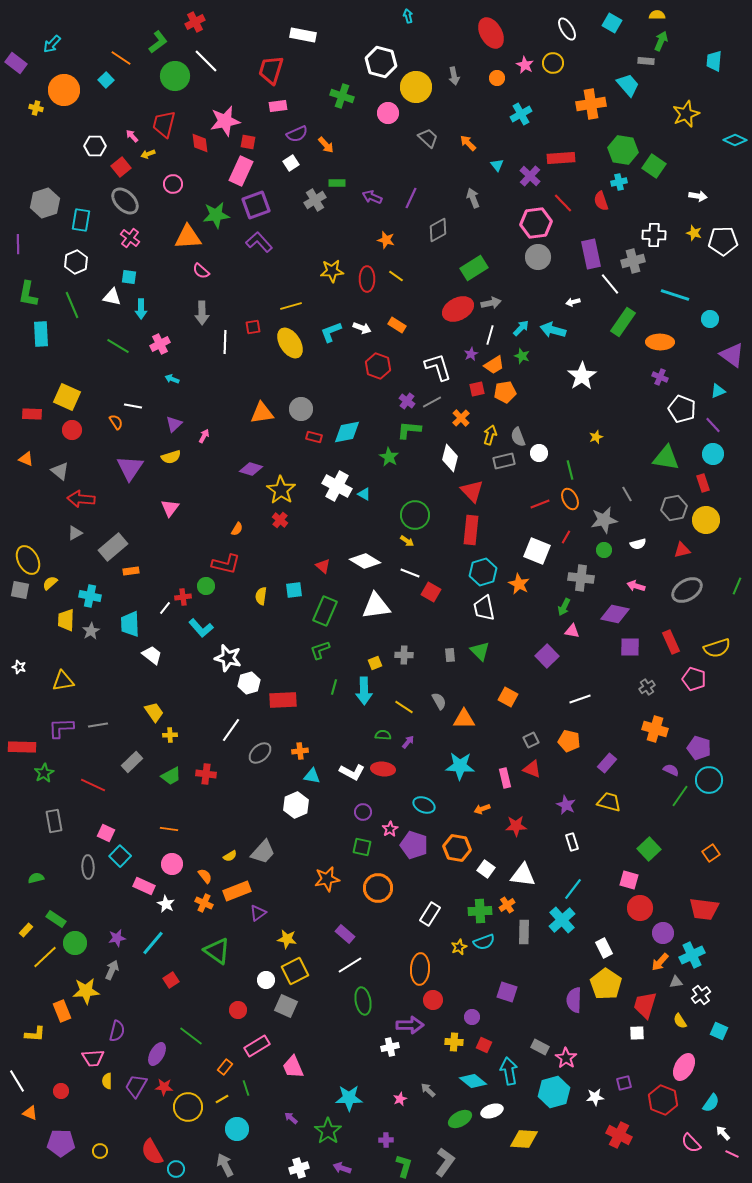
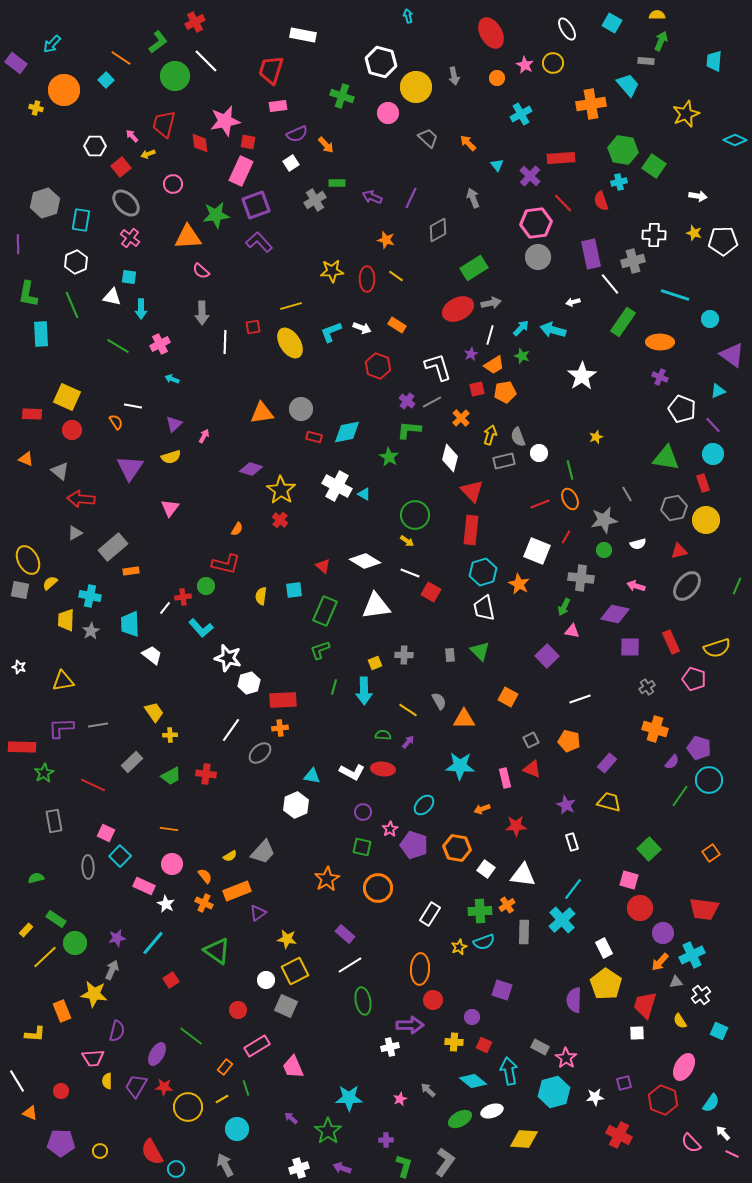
gray ellipse at (125, 201): moved 1 px right, 2 px down
red triangle at (682, 550): moved 3 px left, 1 px down
gray ellipse at (687, 590): moved 4 px up; rotated 20 degrees counterclockwise
yellow line at (404, 707): moved 4 px right, 3 px down
orange cross at (300, 751): moved 20 px left, 23 px up
purple semicircle at (671, 770): moved 1 px right, 8 px up; rotated 105 degrees clockwise
cyan ellipse at (424, 805): rotated 70 degrees counterclockwise
orange star at (327, 879): rotated 20 degrees counterclockwise
yellow star at (86, 991): moved 8 px right, 3 px down; rotated 12 degrees clockwise
purple square at (507, 992): moved 5 px left, 2 px up
